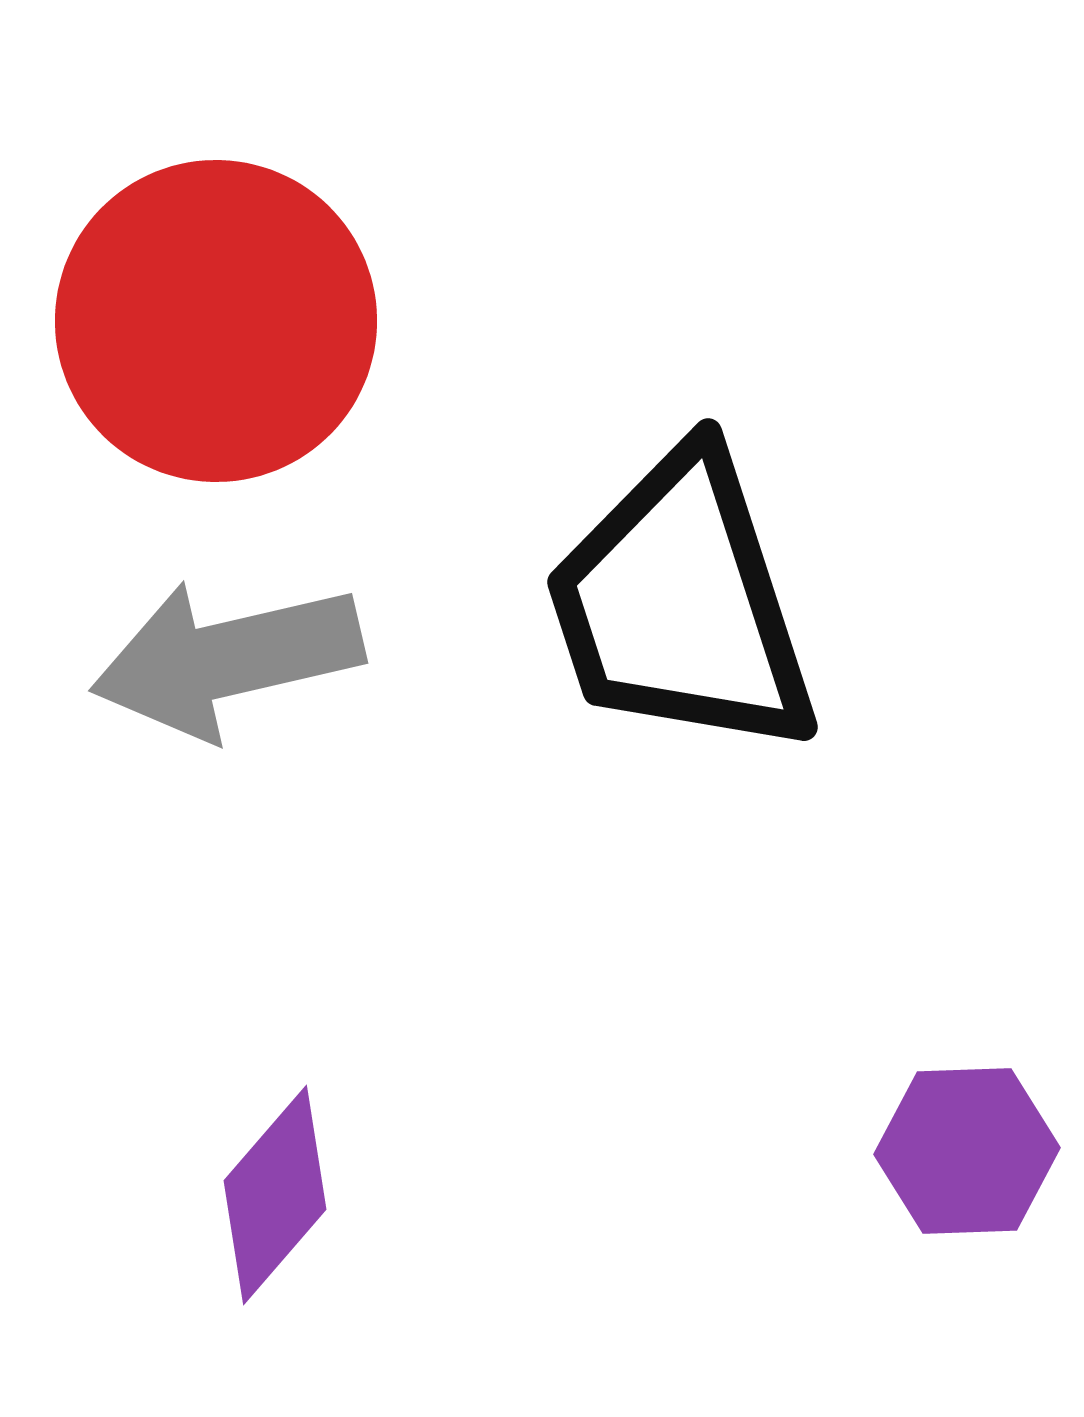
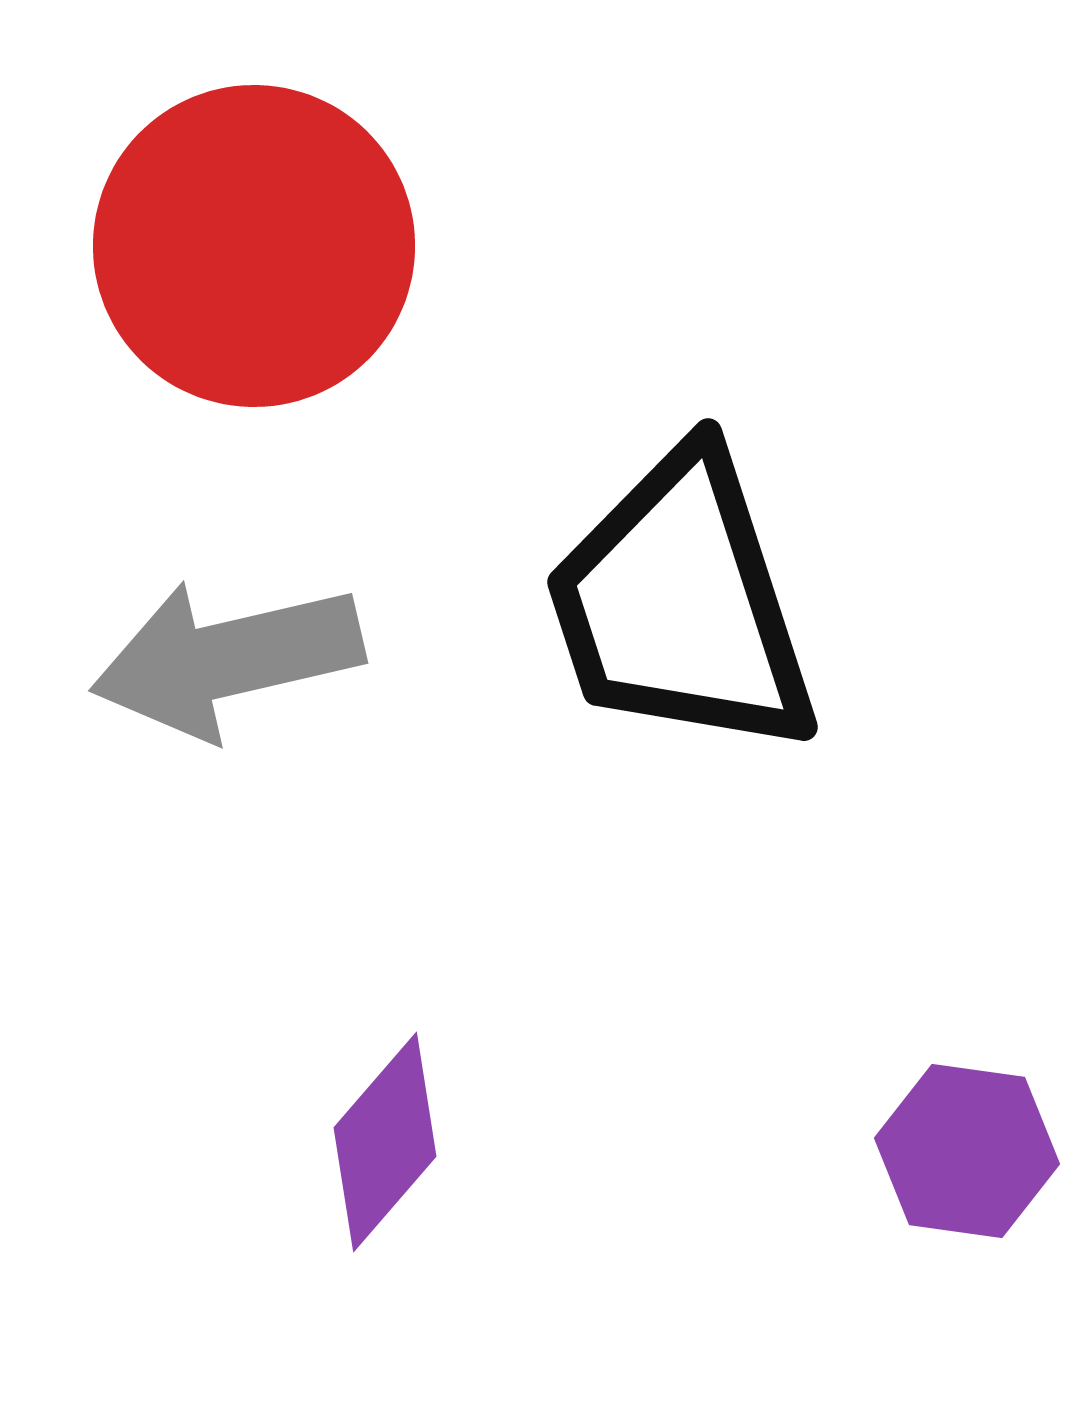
red circle: moved 38 px right, 75 px up
purple hexagon: rotated 10 degrees clockwise
purple diamond: moved 110 px right, 53 px up
